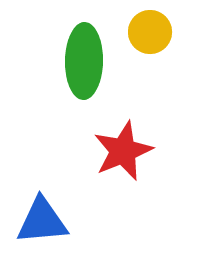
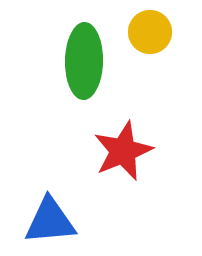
blue triangle: moved 8 px right
